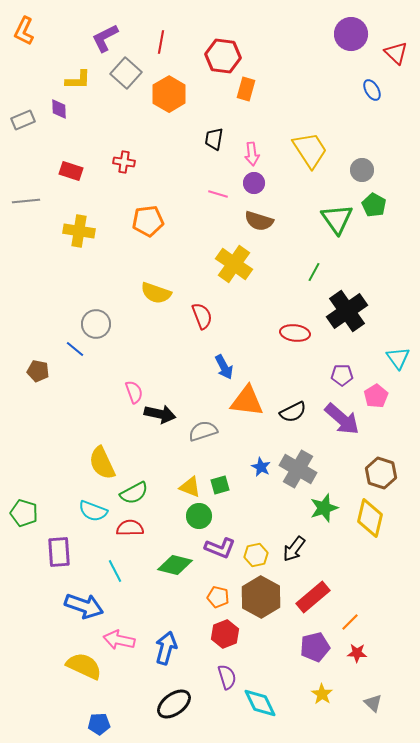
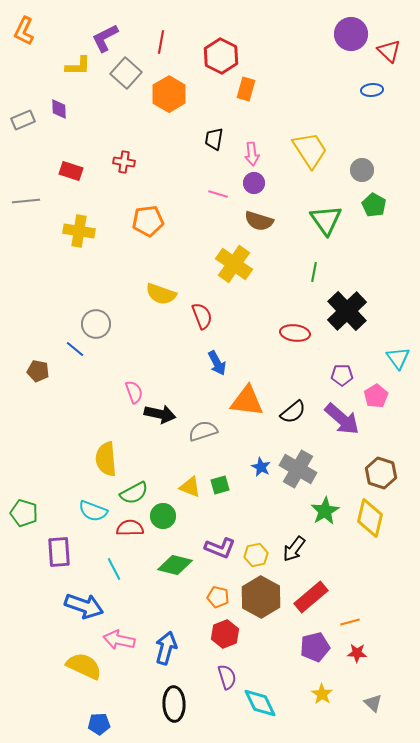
red triangle at (396, 53): moved 7 px left, 2 px up
red hexagon at (223, 56): moved 2 px left; rotated 20 degrees clockwise
yellow L-shape at (78, 80): moved 14 px up
blue ellipse at (372, 90): rotated 65 degrees counterclockwise
green triangle at (337, 219): moved 11 px left, 1 px down
green line at (314, 272): rotated 18 degrees counterclockwise
yellow semicircle at (156, 293): moved 5 px right, 1 px down
black cross at (347, 311): rotated 9 degrees counterclockwise
blue arrow at (224, 367): moved 7 px left, 4 px up
black semicircle at (293, 412): rotated 12 degrees counterclockwise
yellow semicircle at (102, 463): moved 4 px right, 4 px up; rotated 20 degrees clockwise
green star at (324, 508): moved 1 px right, 3 px down; rotated 12 degrees counterclockwise
green circle at (199, 516): moved 36 px left
cyan line at (115, 571): moved 1 px left, 2 px up
red rectangle at (313, 597): moved 2 px left
orange line at (350, 622): rotated 30 degrees clockwise
black ellipse at (174, 704): rotated 56 degrees counterclockwise
